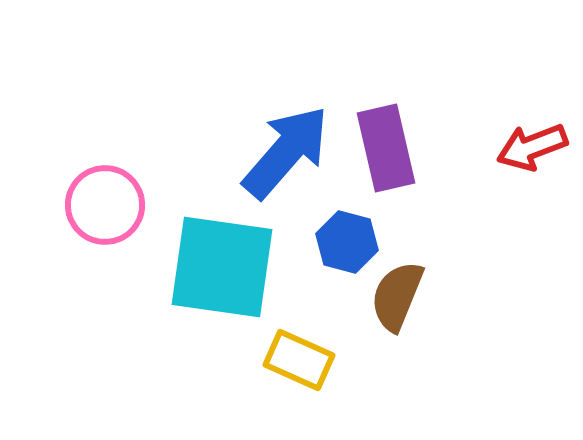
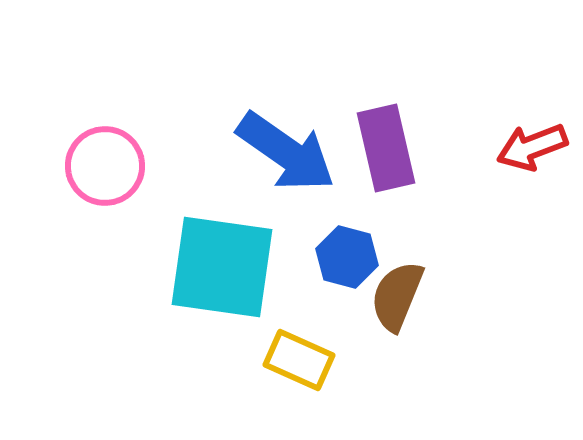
blue arrow: rotated 84 degrees clockwise
pink circle: moved 39 px up
blue hexagon: moved 15 px down
